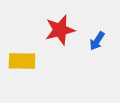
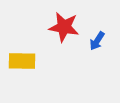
red star: moved 4 px right, 3 px up; rotated 24 degrees clockwise
